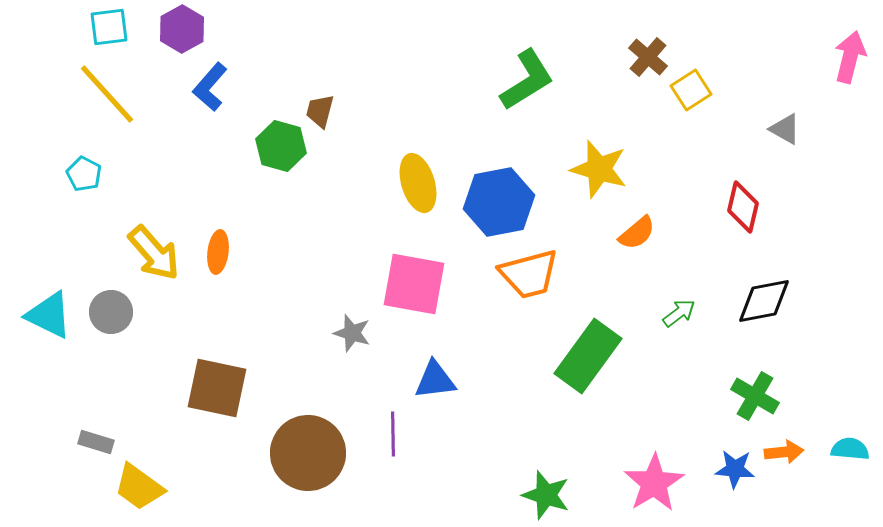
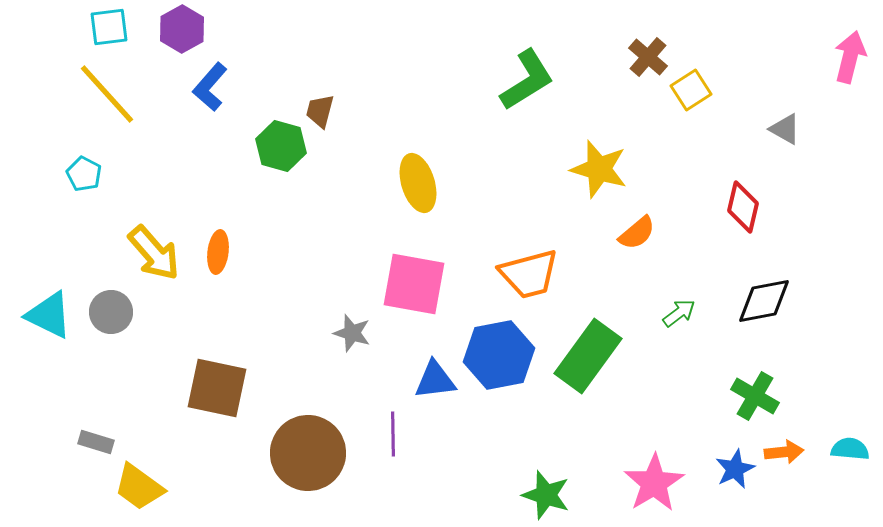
blue hexagon: moved 153 px down
blue star: rotated 30 degrees counterclockwise
